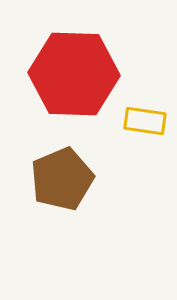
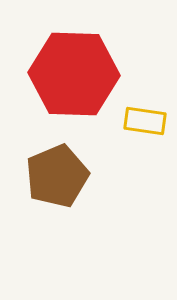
brown pentagon: moved 5 px left, 3 px up
